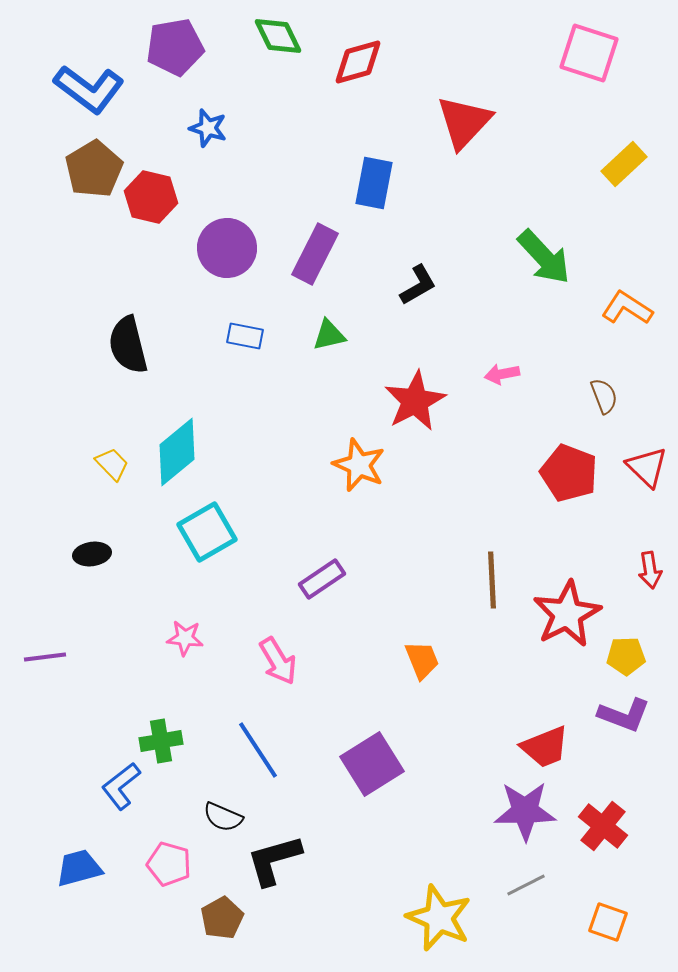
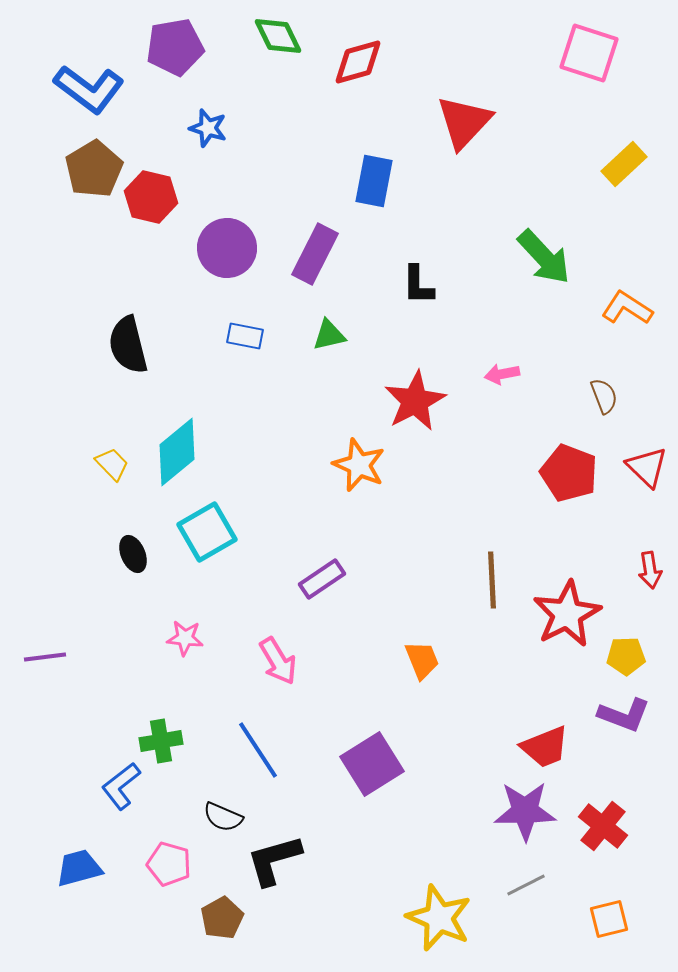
blue rectangle at (374, 183): moved 2 px up
black L-shape at (418, 285): rotated 120 degrees clockwise
black ellipse at (92, 554): moved 41 px right; rotated 75 degrees clockwise
orange square at (608, 922): moved 1 px right, 3 px up; rotated 33 degrees counterclockwise
